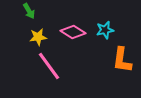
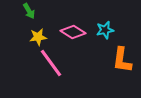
pink line: moved 2 px right, 3 px up
